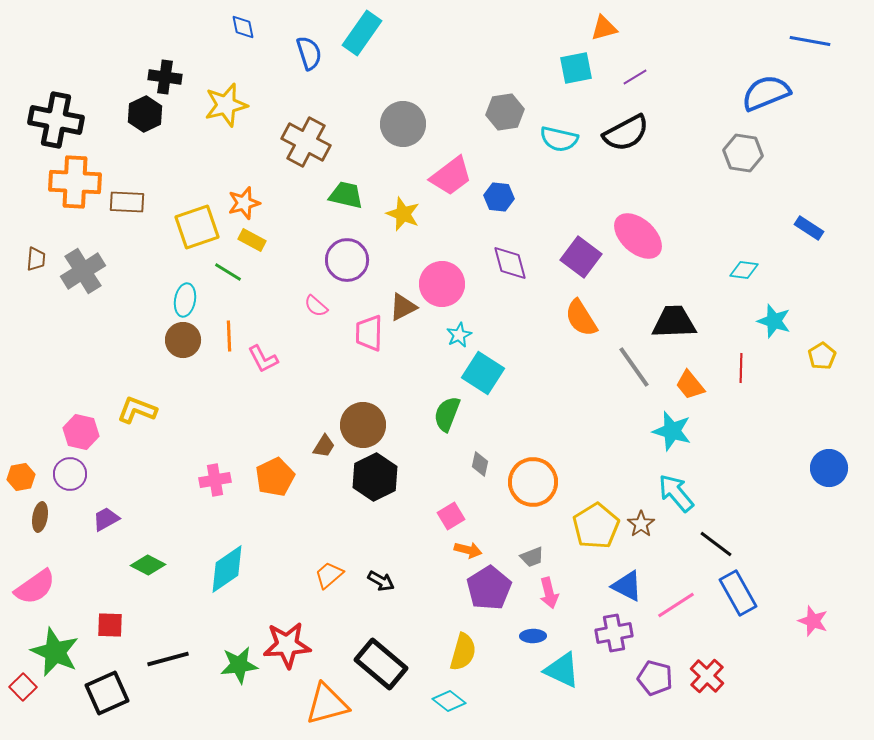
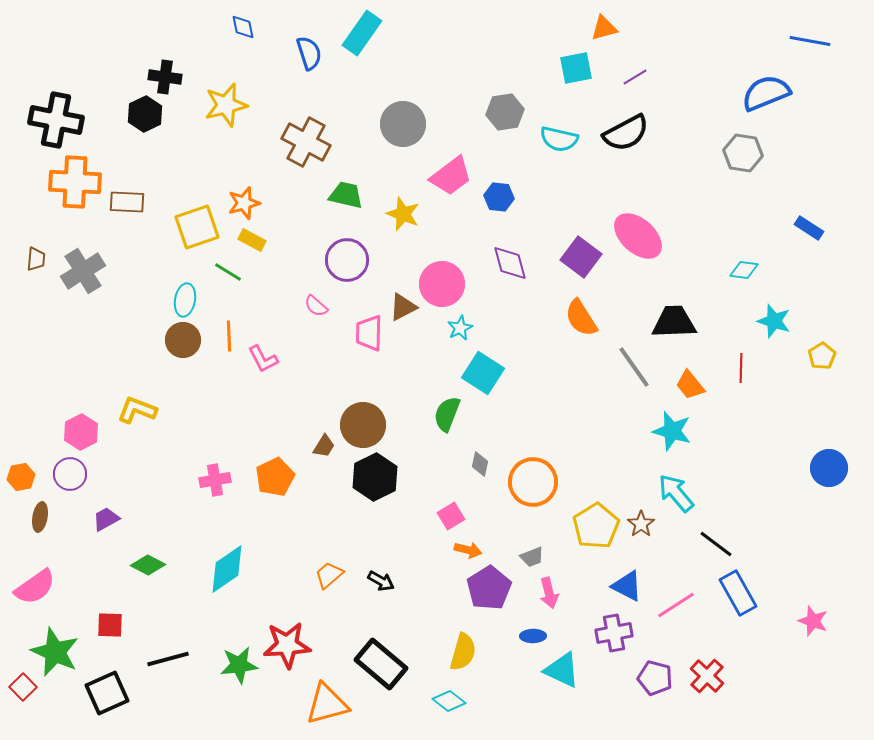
cyan star at (459, 335): moved 1 px right, 7 px up
pink hexagon at (81, 432): rotated 20 degrees clockwise
